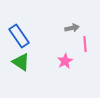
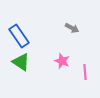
gray arrow: rotated 40 degrees clockwise
pink line: moved 28 px down
pink star: moved 3 px left; rotated 21 degrees counterclockwise
